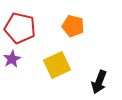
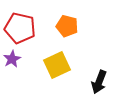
orange pentagon: moved 6 px left
